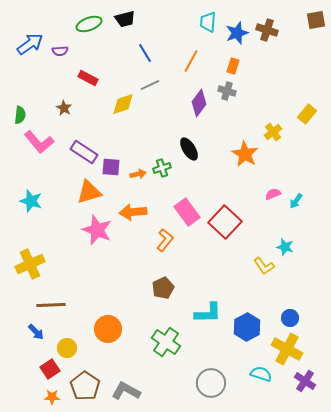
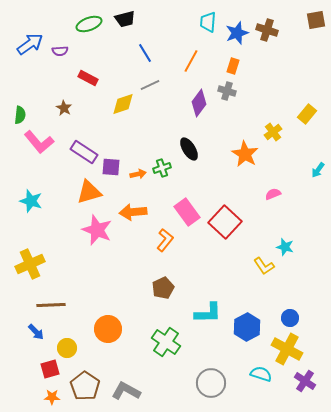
cyan arrow at (296, 201): moved 22 px right, 31 px up
red square at (50, 369): rotated 18 degrees clockwise
